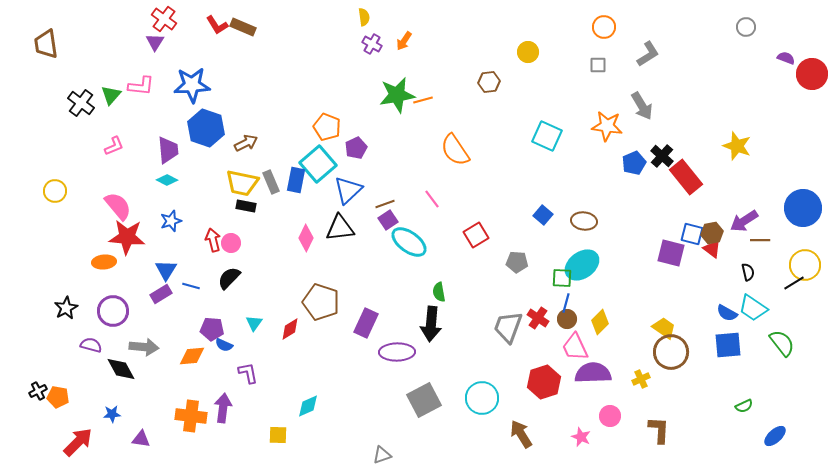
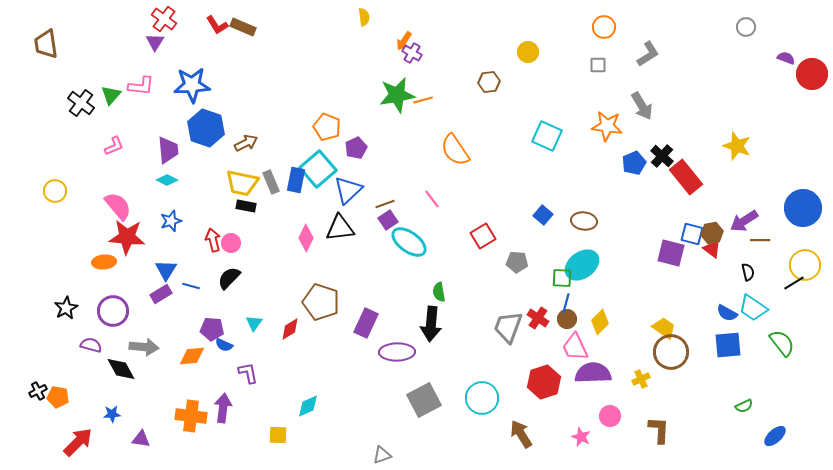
purple cross at (372, 44): moved 40 px right, 9 px down
cyan square at (318, 164): moved 5 px down
red square at (476, 235): moved 7 px right, 1 px down
